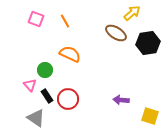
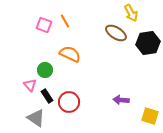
yellow arrow: moved 1 px left; rotated 102 degrees clockwise
pink square: moved 8 px right, 6 px down
red circle: moved 1 px right, 3 px down
